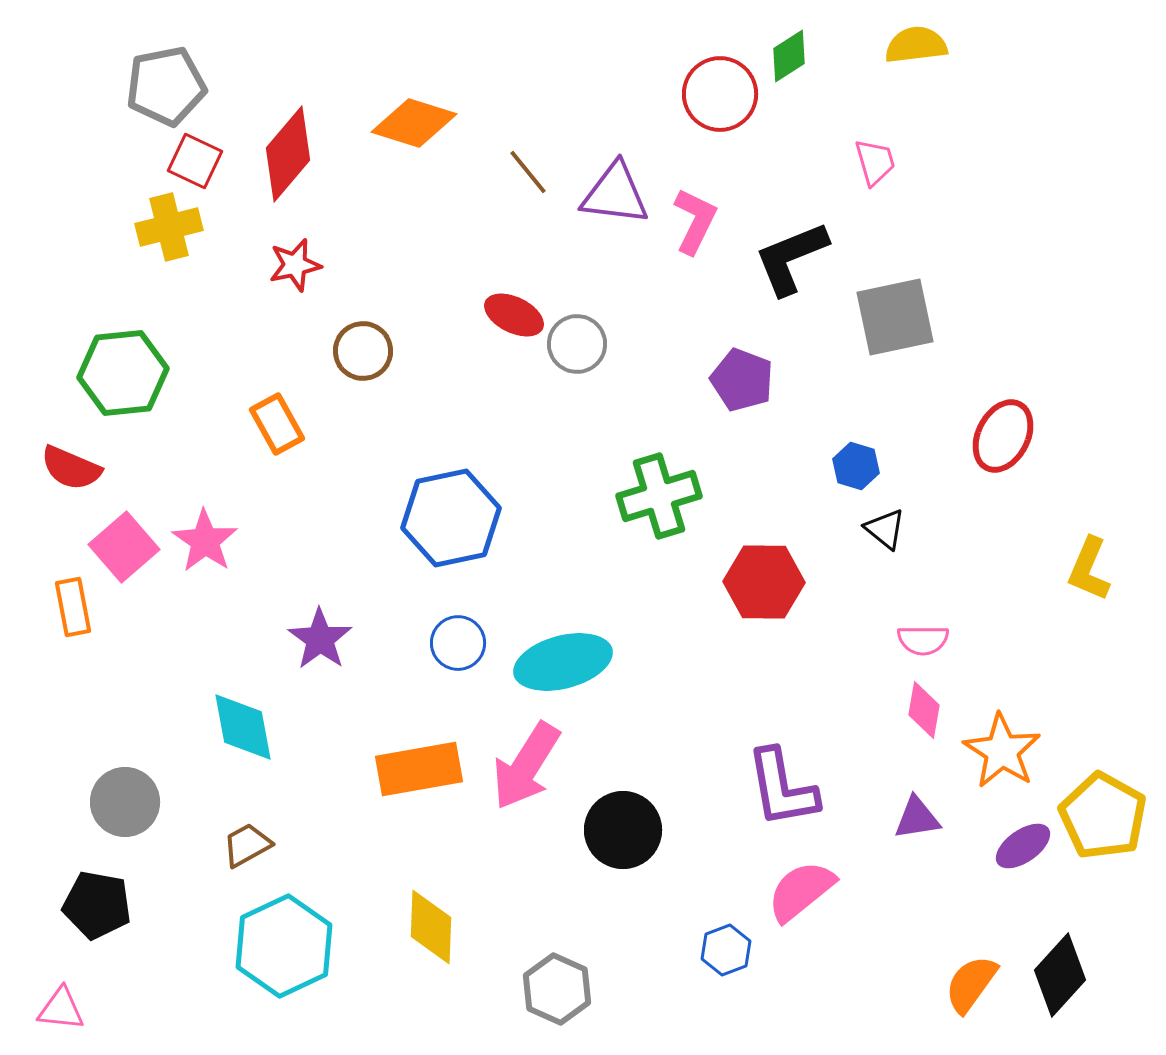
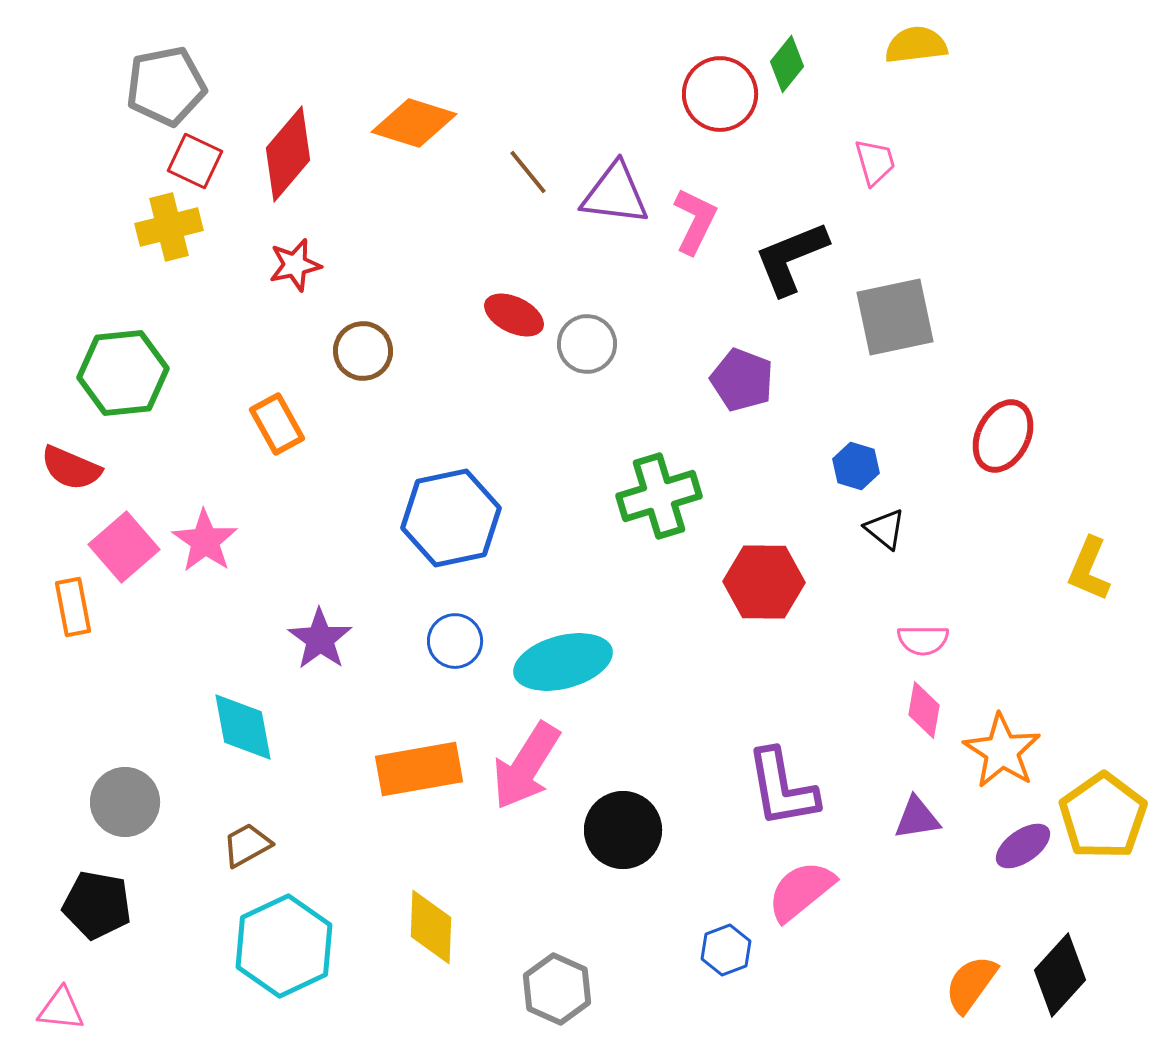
green diamond at (789, 56): moved 2 px left, 8 px down; rotated 18 degrees counterclockwise
gray circle at (577, 344): moved 10 px right
blue circle at (458, 643): moved 3 px left, 2 px up
yellow pentagon at (1103, 816): rotated 8 degrees clockwise
